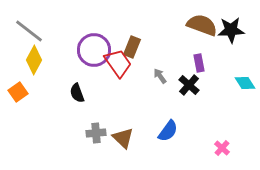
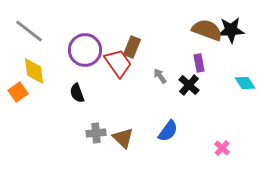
brown semicircle: moved 5 px right, 5 px down
purple circle: moved 9 px left
yellow diamond: moved 11 px down; rotated 36 degrees counterclockwise
